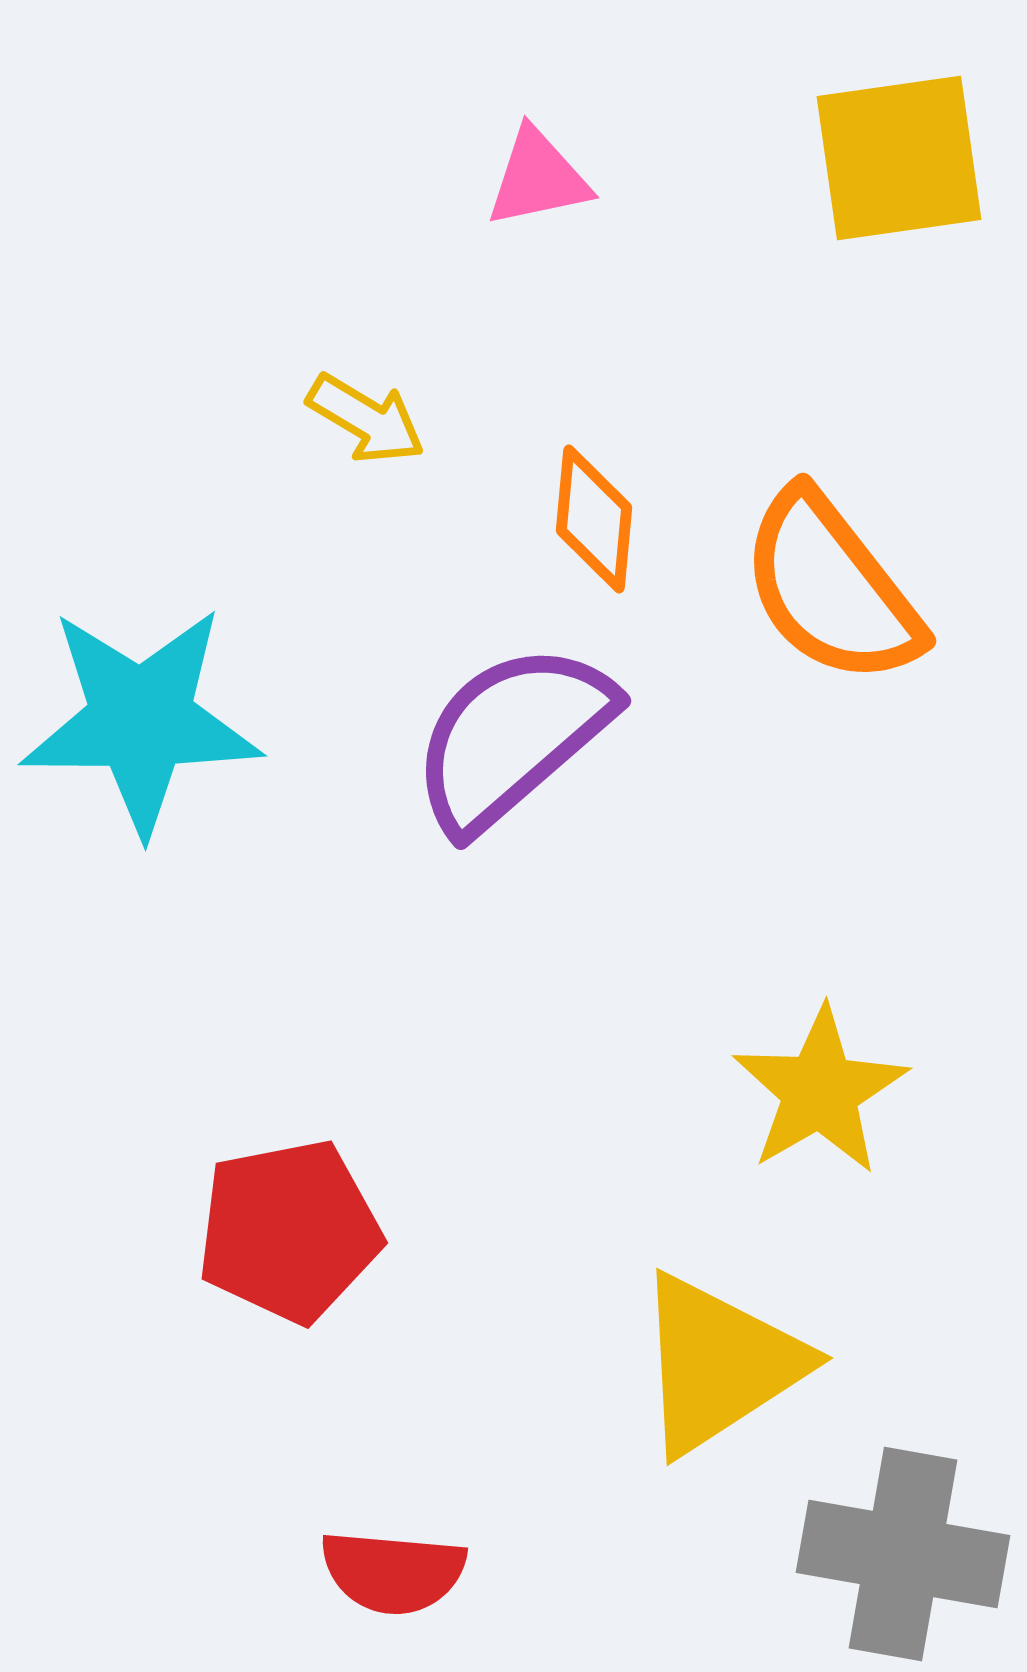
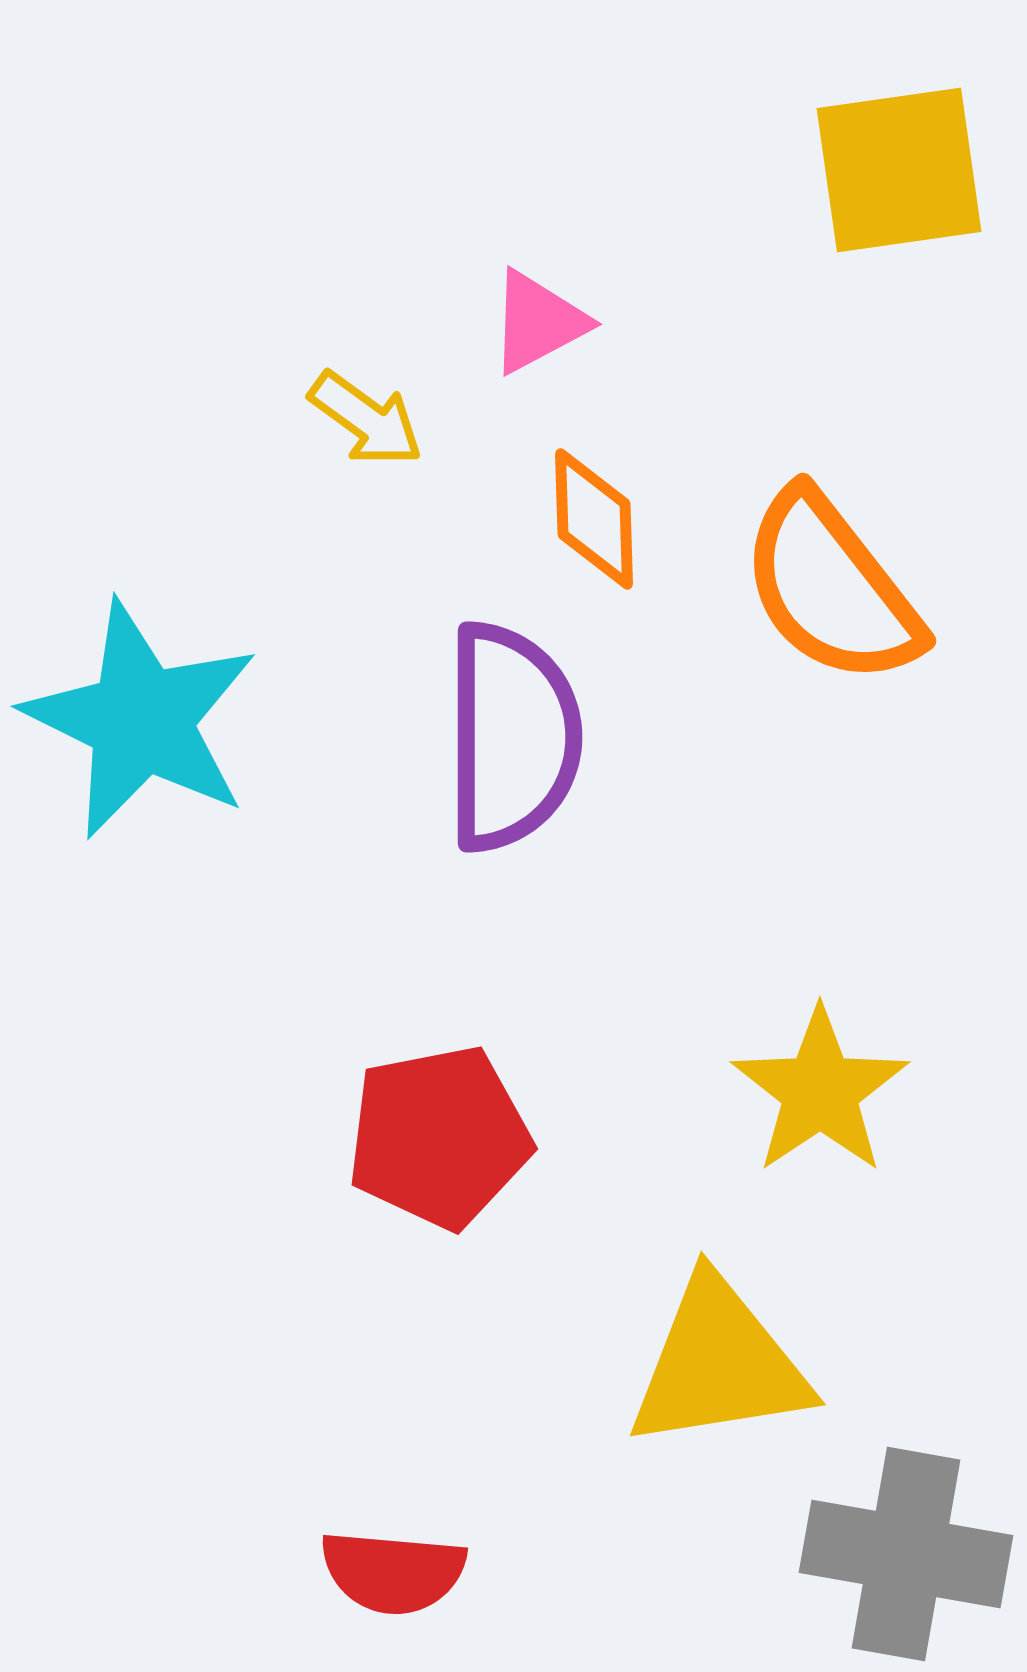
yellow square: moved 12 px down
pink triangle: moved 144 px down; rotated 16 degrees counterclockwise
yellow arrow: rotated 5 degrees clockwise
orange diamond: rotated 7 degrees counterclockwise
cyan star: rotated 26 degrees clockwise
purple semicircle: rotated 131 degrees clockwise
yellow star: rotated 4 degrees counterclockwise
red pentagon: moved 150 px right, 94 px up
yellow triangle: rotated 24 degrees clockwise
gray cross: moved 3 px right
